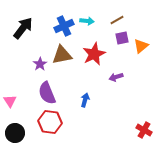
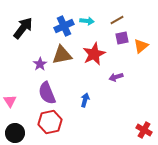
red hexagon: rotated 20 degrees counterclockwise
